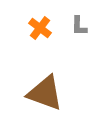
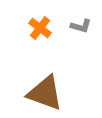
gray L-shape: moved 2 px right; rotated 75 degrees counterclockwise
